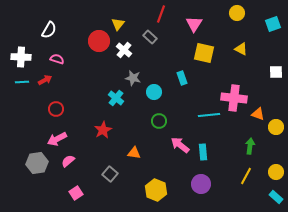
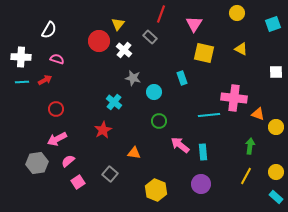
cyan cross at (116, 98): moved 2 px left, 4 px down
pink square at (76, 193): moved 2 px right, 11 px up
